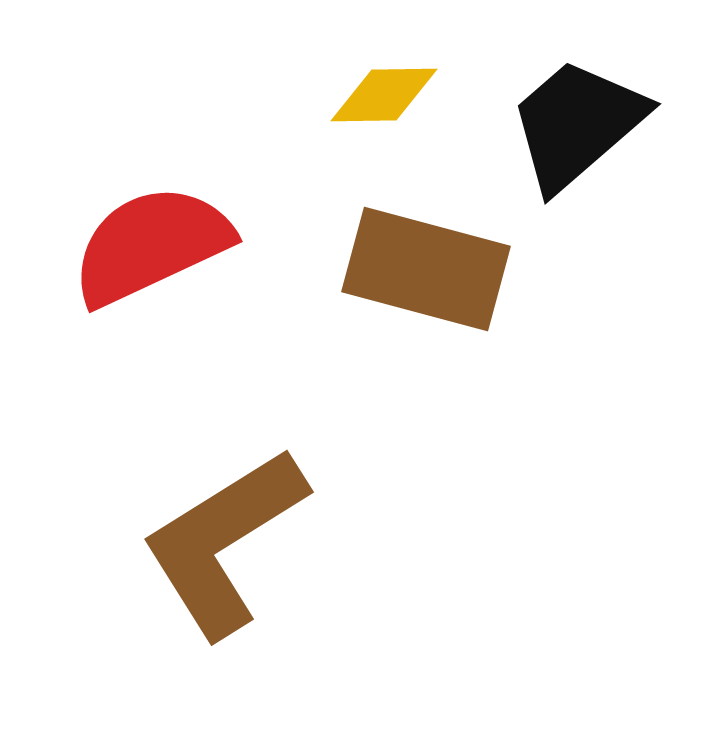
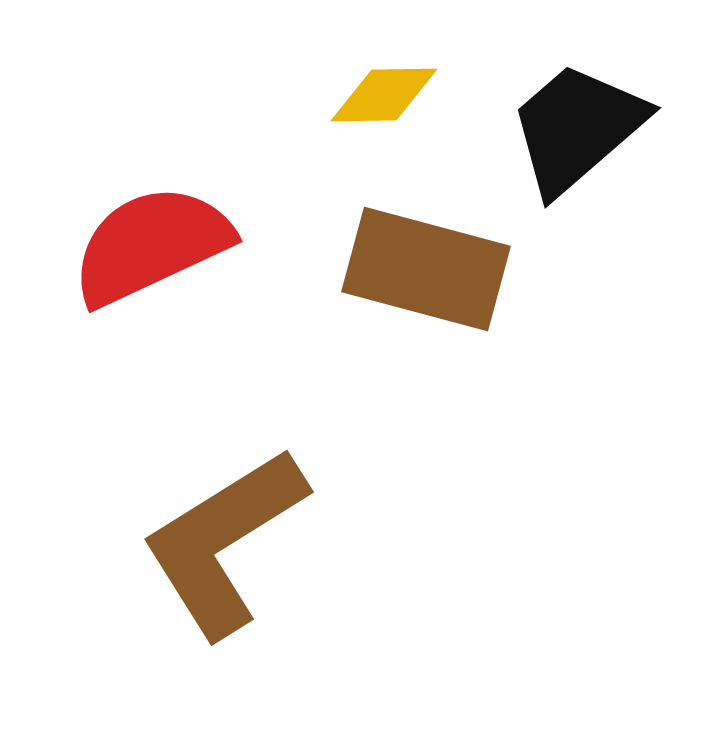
black trapezoid: moved 4 px down
